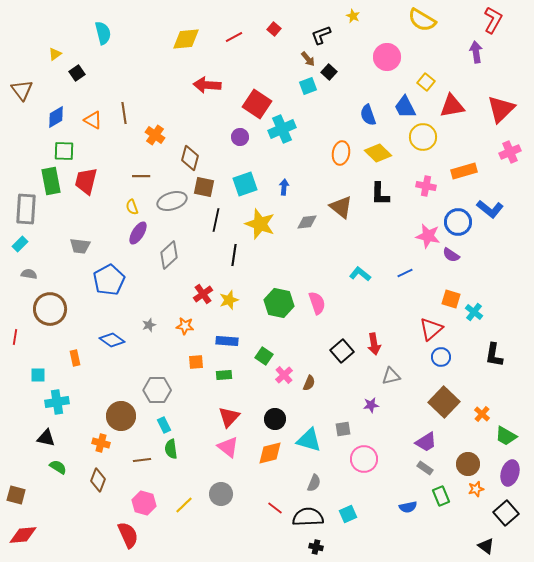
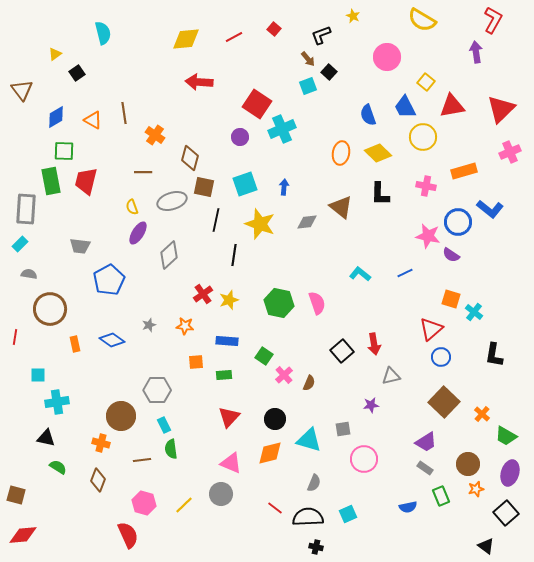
red arrow at (207, 85): moved 8 px left, 3 px up
brown line at (141, 176): moved 2 px right, 4 px up
orange rectangle at (75, 358): moved 14 px up
pink triangle at (228, 447): moved 3 px right, 16 px down; rotated 15 degrees counterclockwise
